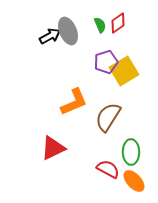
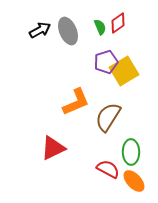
green semicircle: moved 2 px down
black arrow: moved 10 px left, 6 px up
orange L-shape: moved 2 px right
